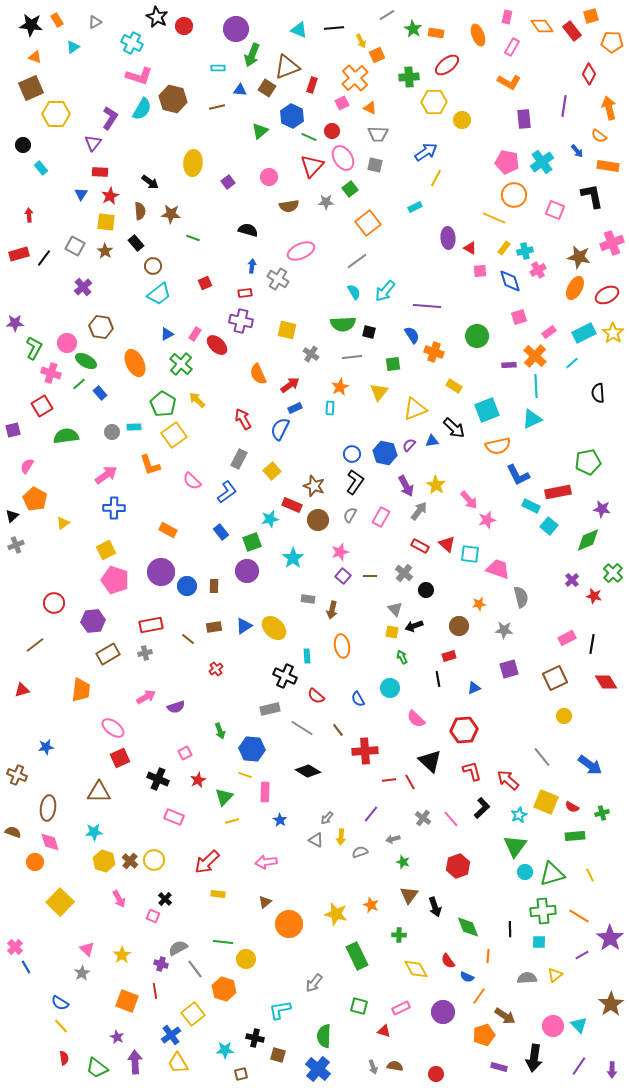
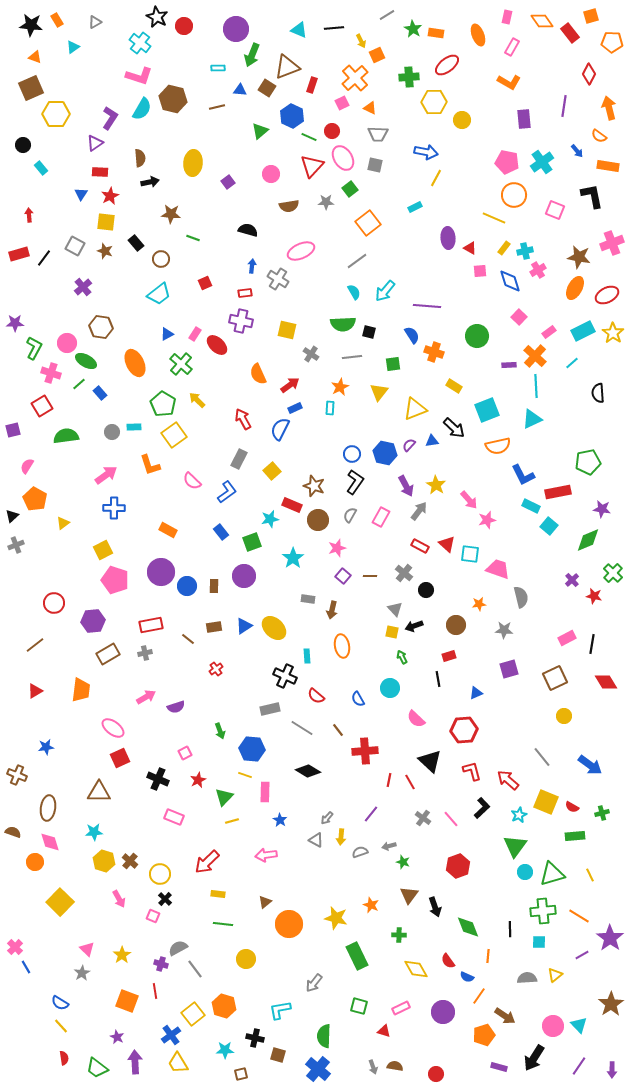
orange diamond at (542, 26): moved 5 px up
red rectangle at (572, 31): moved 2 px left, 2 px down
cyan cross at (132, 43): moved 8 px right; rotated 10 degrees clockwise
purple triangle at (93, 143): moved 2 px right; rotated 18 degrees clockwise
blue arrow at (426, 152): rotated 45 degrees clockwise
pink circle at (269, 177): moved 2 px right, 3 px up
black arrow at (150, 182): rotated 48 degrees counterclockwise
brown semicircle at (140, 211): moved 53 px up
brown star at (105, 251): rotated 14 degrees counterclockwise
brown circle at (153, 266): moved 8 px right, 7 px up
pink square at (519, 317): rotated 28 degrees counterclockwise
cyan rectangle at (584, 333): moved 1 px left, 2 px up
blue L-shape at (518, 475): moved 5 px right
yellow square at (106, 550): moved 3 px left
pink star at (340, 552): moved 3 px left, 4 px up
purple circle at (247, 571): moved 3 px left, 5 px down
brown circle at (459, 626): moved 3 px left, 1 px up
blue triangle at (474, 688): moved 2 px right, 5 px down
red triangle at (22, 690): moved 13 px right, 1 px down; rotated 14 degrees counterclockwise
red line at (389, 780): rotated 72 degrees counterclockwise
gray arrow at (393, 839): moved 4 px left, 7 px down
yellow circle at (154, 860): moved 6 px right, 14 px down
pink arrow at (266, 862): moved 7 px up
yellow star at (336, 914): moved 4 px down
green line at (223, 942): moved 18 px up
orange hexagon at (224, 989): moved 17 px down
black arrow at (534, 1058): rotated 24 degrees clockwise
